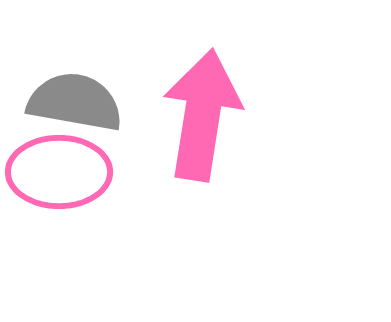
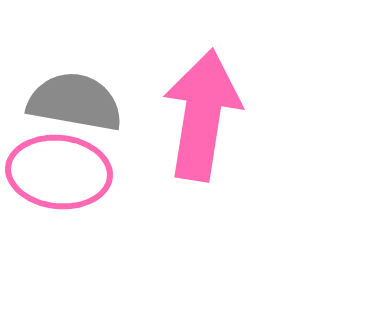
pink ellipse: rotated 6 degrees clockwise
